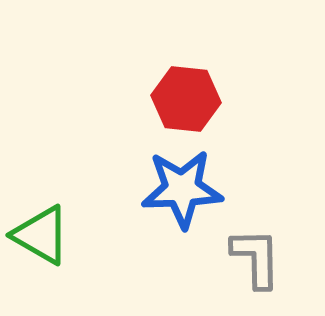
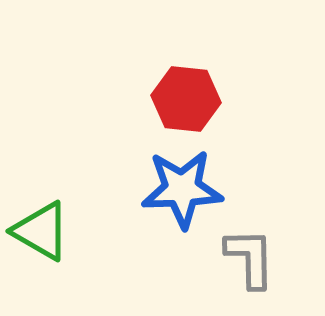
green triangle: moved 4 px up
gray L-shape: moved 6 px left
